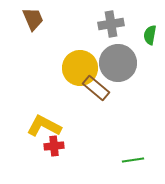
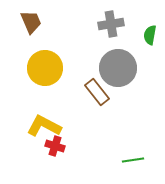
brown trapezoid: moved 2 px left, 3 px down
gray circle: moved 5 px down
yellow circle: moved 35 px left
brown rectangle: moved 1 px right, 4 px down; rotated 12 degrees clockwise
red cross: moved 1 px right; rotated 24 degrees clockwise
